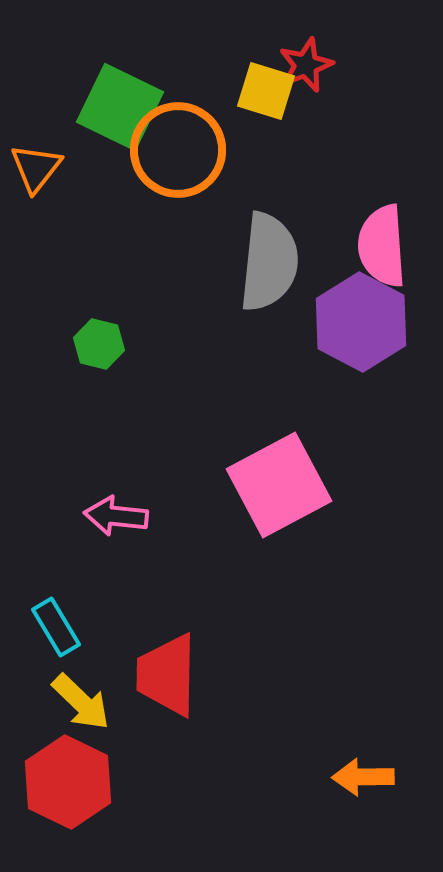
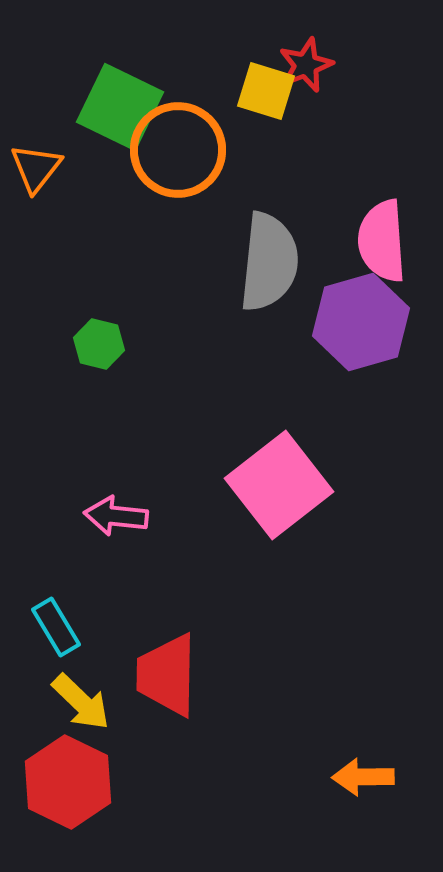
pink semicircle: moved 5 px up
purple hexagon: rotated 16 degrees clockwise
pink square: rotated 10 degrees counterclockwise
